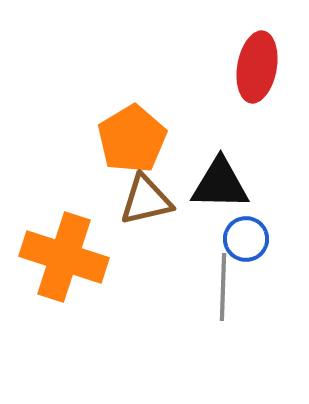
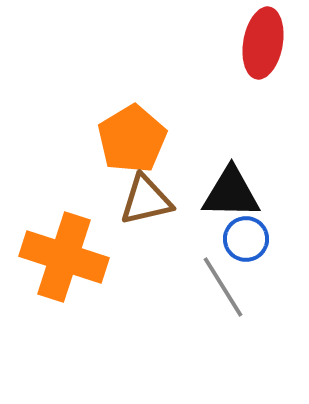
red ellipse: moved 6 px right, 24 px up
black triangle: moved 11 px right, 9 px down
gray line: rotated 34 degrees counterclockwise
